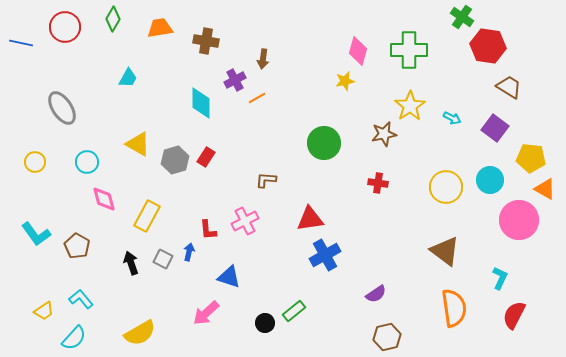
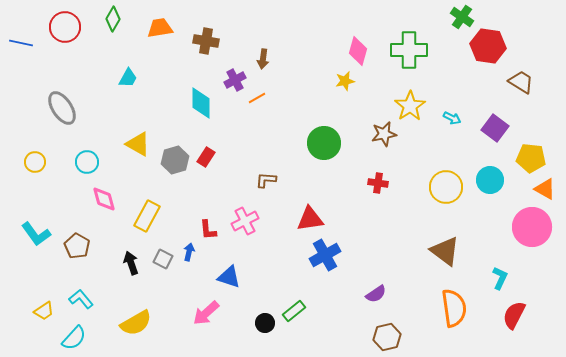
brown trapezoid at (509, 87): moved 12 px right, 5 px up
pink circle at (519, 220): moved 13 px right, 7 px down
yellow semicircle at (140, 333): moved 4 px left, 10 px up
